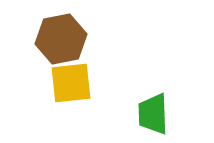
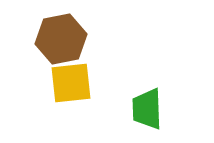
green trapezoid: moved 6 px left, 5 px up
